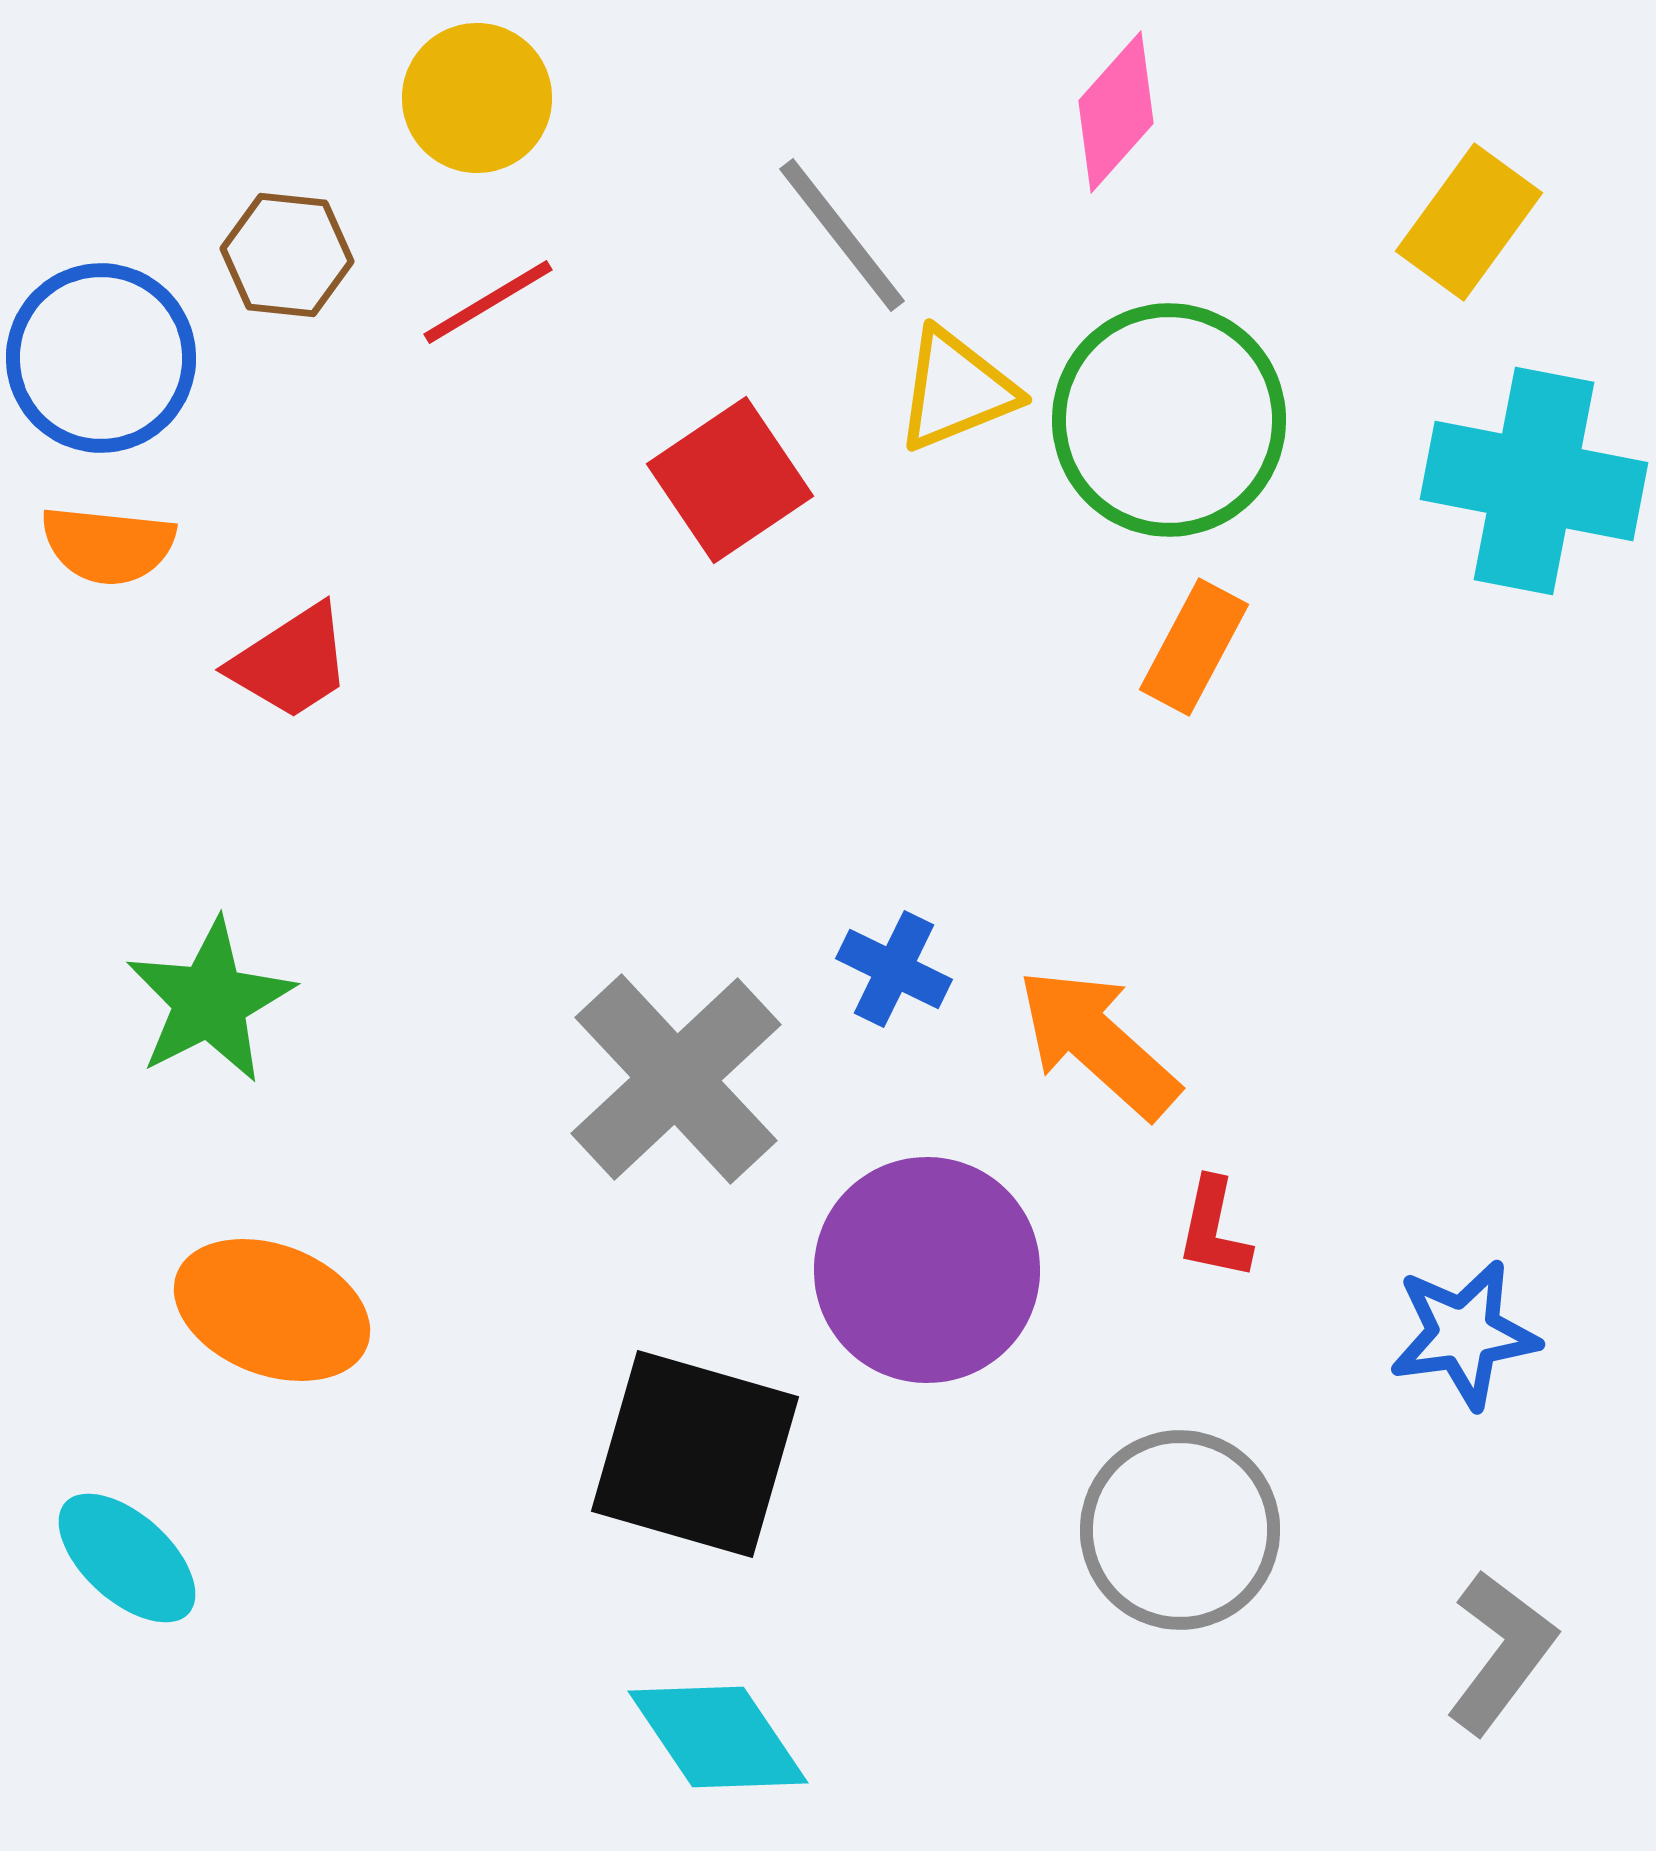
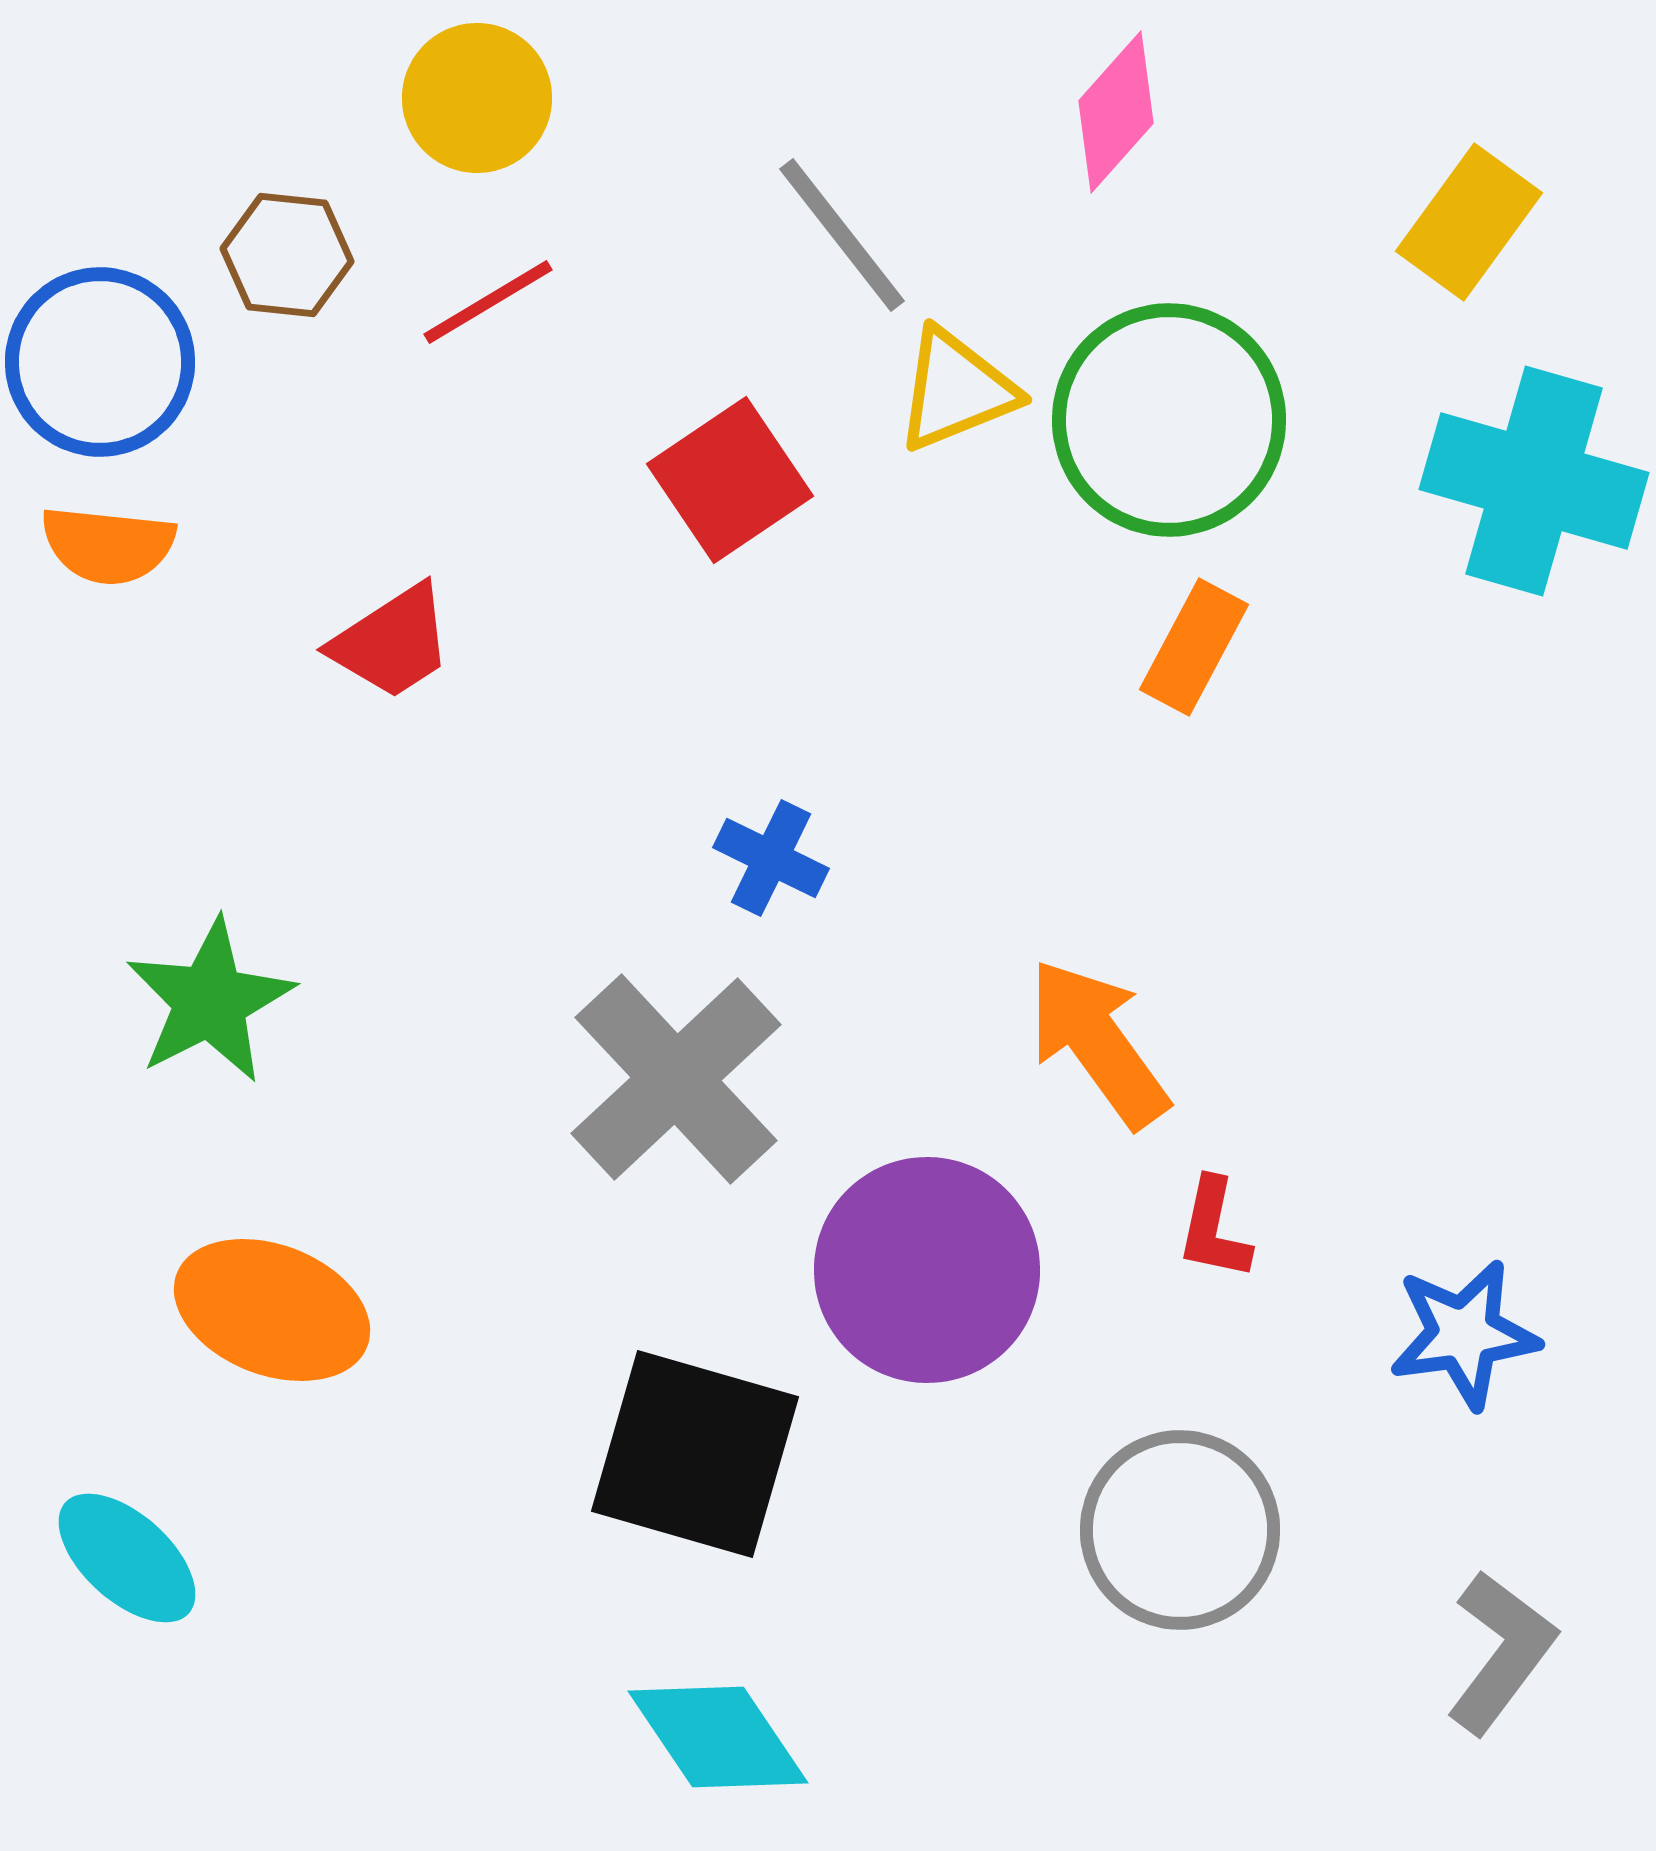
blue circle: moved 1 px left, 4 px down
cyan cross: rotated 5 degrees clockwise
red trapezoid: moved 101 px right, 20 px up
blue cross: moved 123 px left, 111 px up
orange arrow: rotated 12 degrees clockwise
